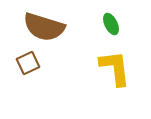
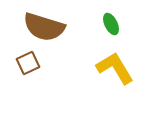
yellow L-shape: rotated 24 degrees counterclockwise
